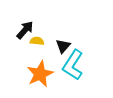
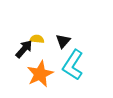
black arrow: moved 1 px left, 19 px down
yellow semicircle: moved 2 px up
black triangle: moved 5 px up
